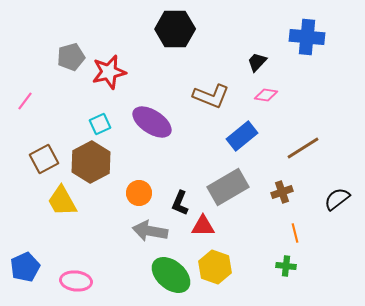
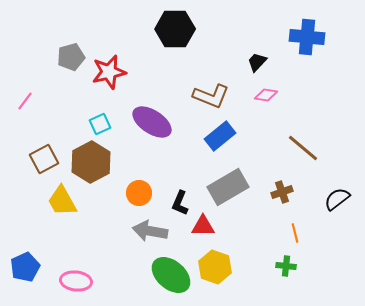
blue rectangle: moved 22 px left
brown line: rotated 72 degrees clockwise
